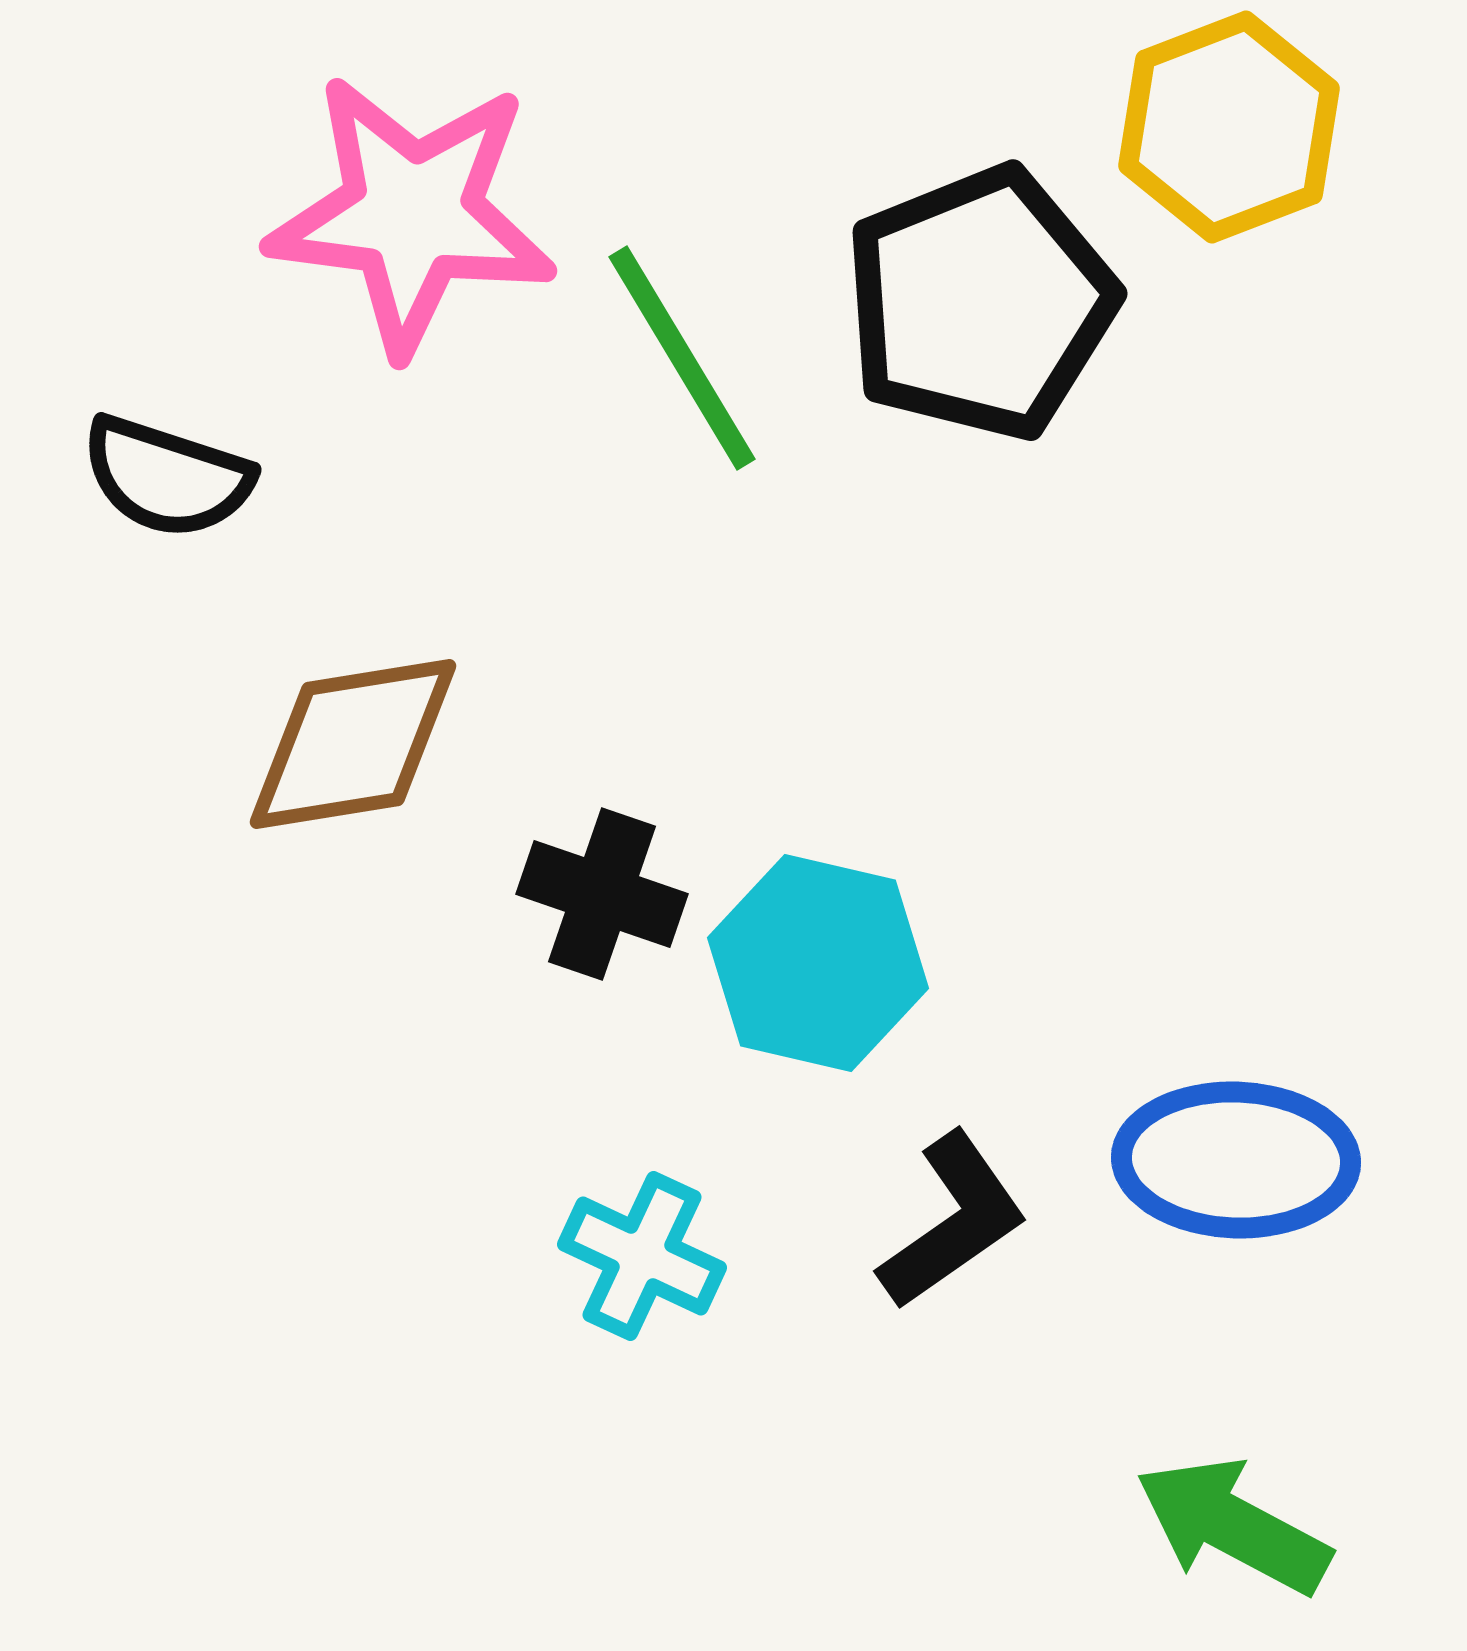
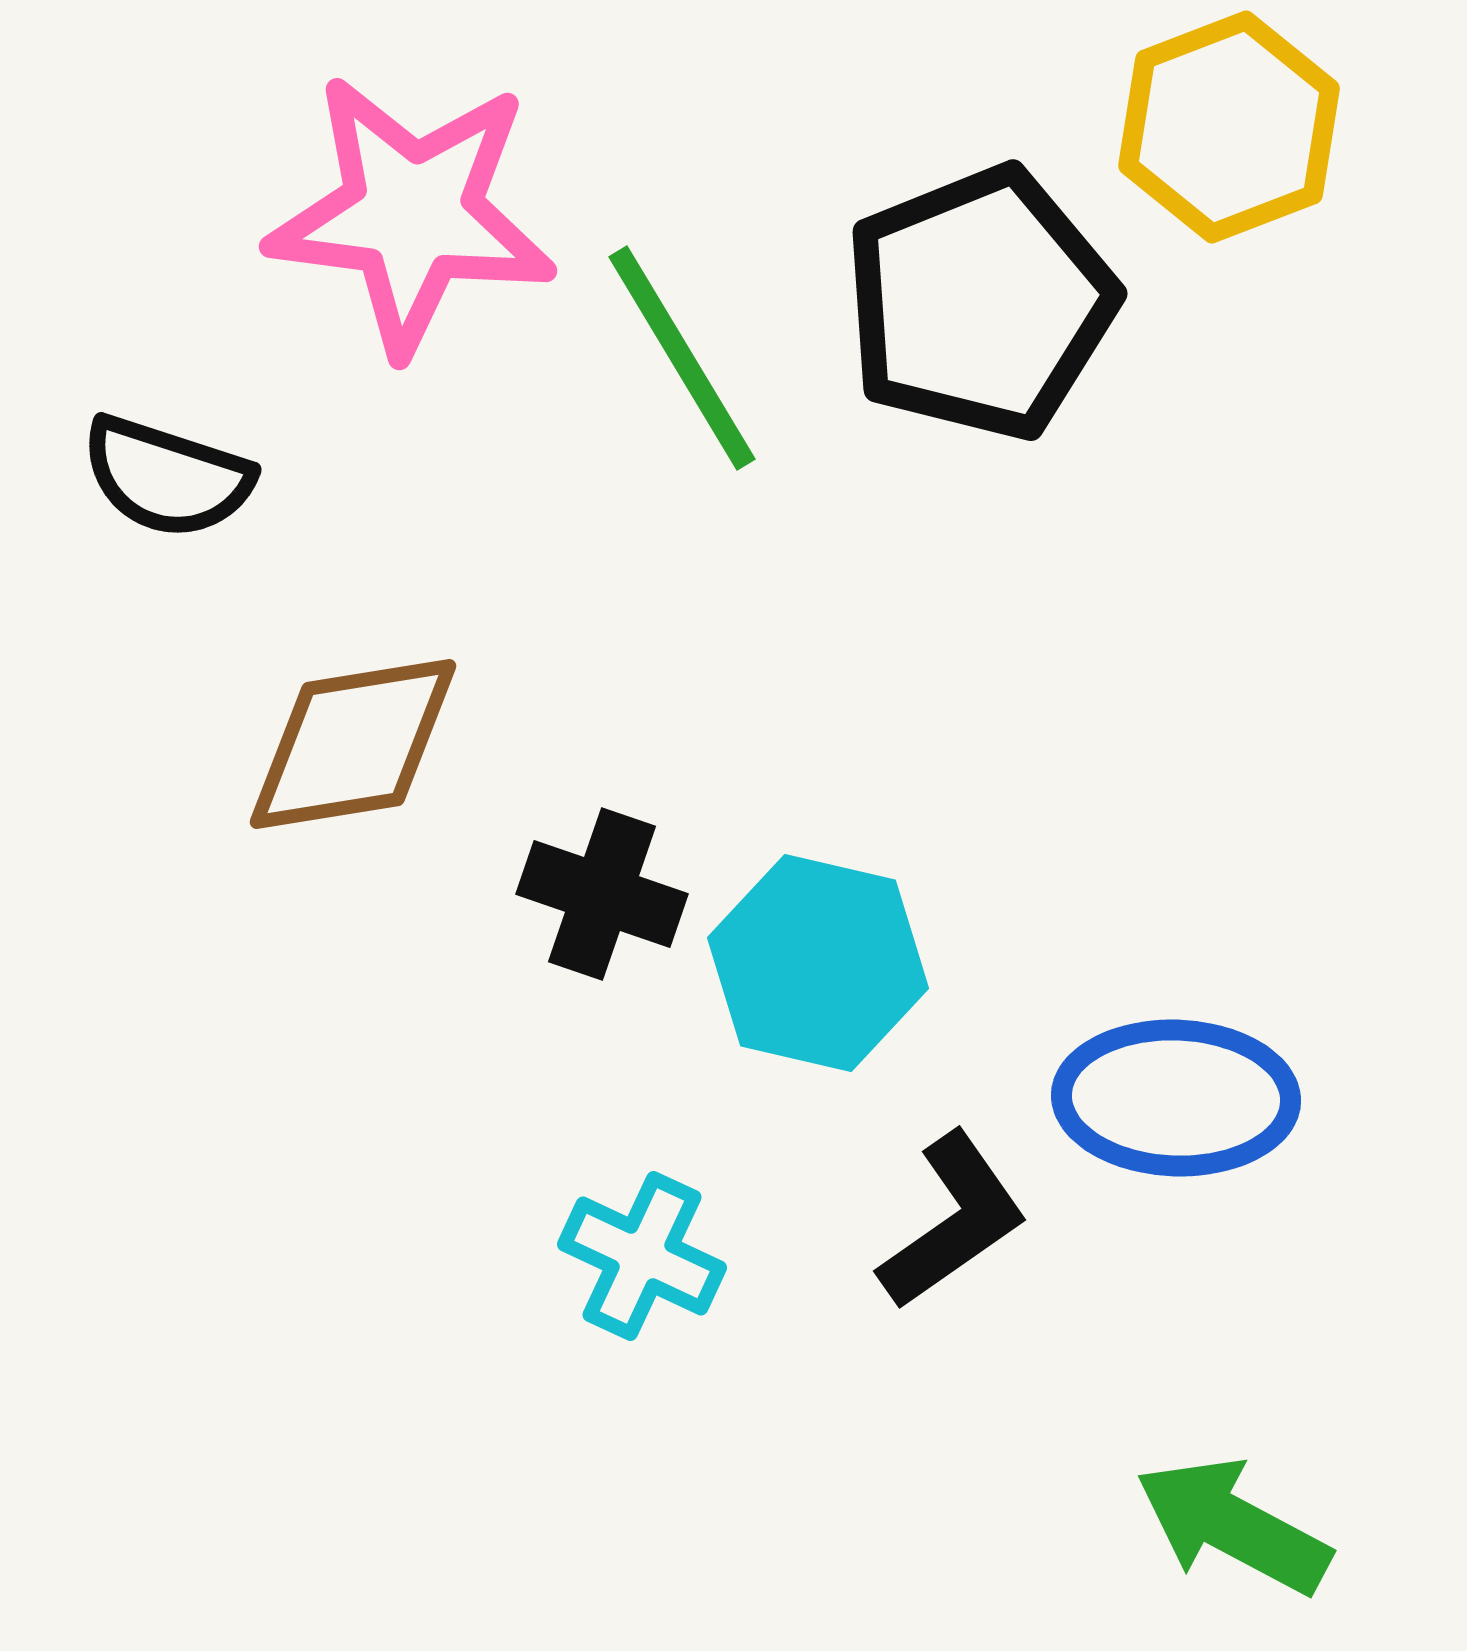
blue ellipse: moved 60 px left, 62 px up
